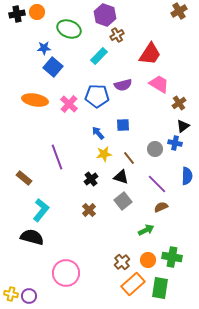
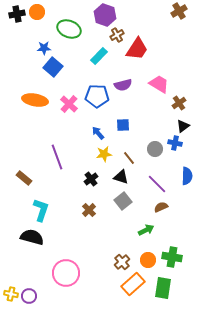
red trapezoid at (150, 54): moved 13 px left, 5 px up
cyan L-shape at (41, 210): rotated 20 degrees counterclockwise
green rectangle at (160, 288): moved 3 px right
